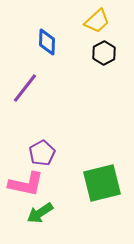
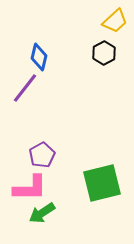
yellow trapezoid: moved 18 px right
blue diamond: moved 8 px left, 15 px down; rotated 12 degrees clockwise
purple pentagon: moved 2 px down
pink L-shape: moved 4 px right, 4 px down; rotated 12 degrees counterclockwise
green arrow: moved 2 px right
